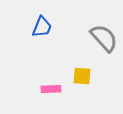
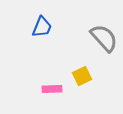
yellow square: rotated 30 degrees counterclockwise
pink rectangle: moved 1 px right
